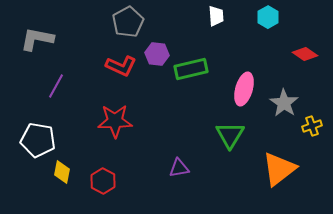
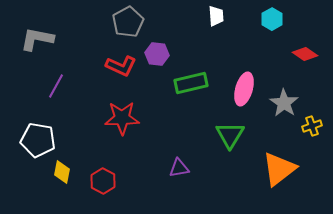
cyan hexagon: moved 4 px right, 2 px down
green rectangle: moved 14 px down
red star: moved 7 px right, 3 px up
